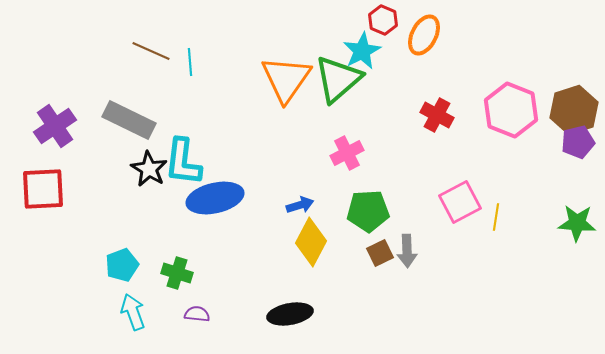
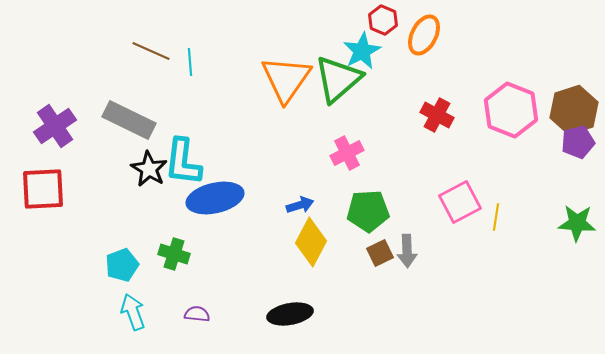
green cross: moved 3 px left, 19 px up
